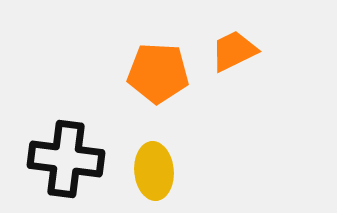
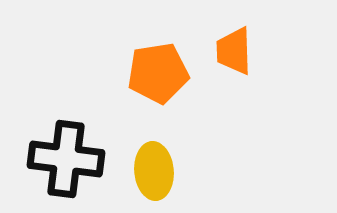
orange trapezoid: rotated 66 degrees counterclockwise
orange pentagon: rotated 12 degrees counterclockwise
